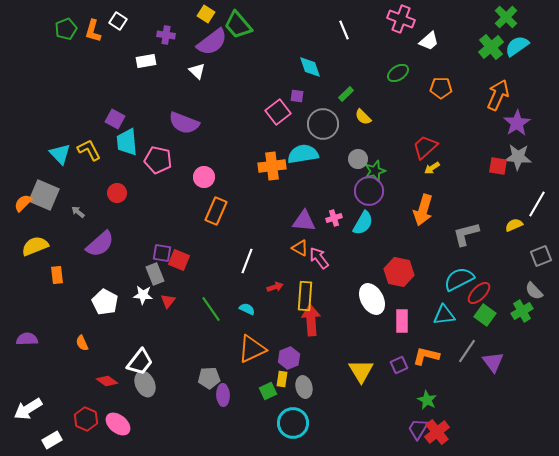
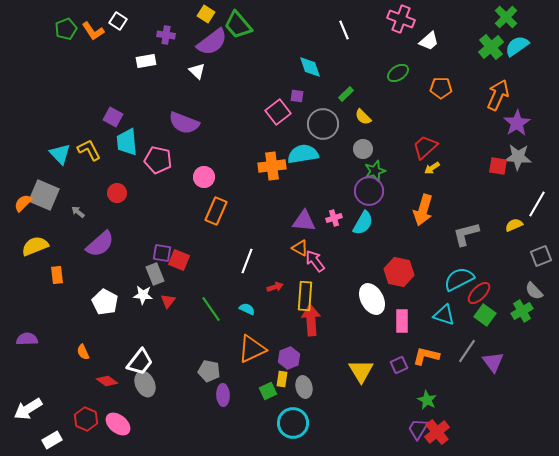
orange L-shape at (93, 31): rotated 50 degrees counterclockwise
purple square at (115, 119): moved 2 px left, 2 px up
gray circle at (358, 159): moved 5 px right, 10 px up
pink arrow at (319, 258): moved 4 px left, 3 px down
cyan triangle at (444, 315): rotated 25 degrees clockwise
orange semicircle at (82, 343): moved 1 px right, 9 px down
gray pentagon at (209, 378): moved 7 px up; rotated 15 degrees clockwise
